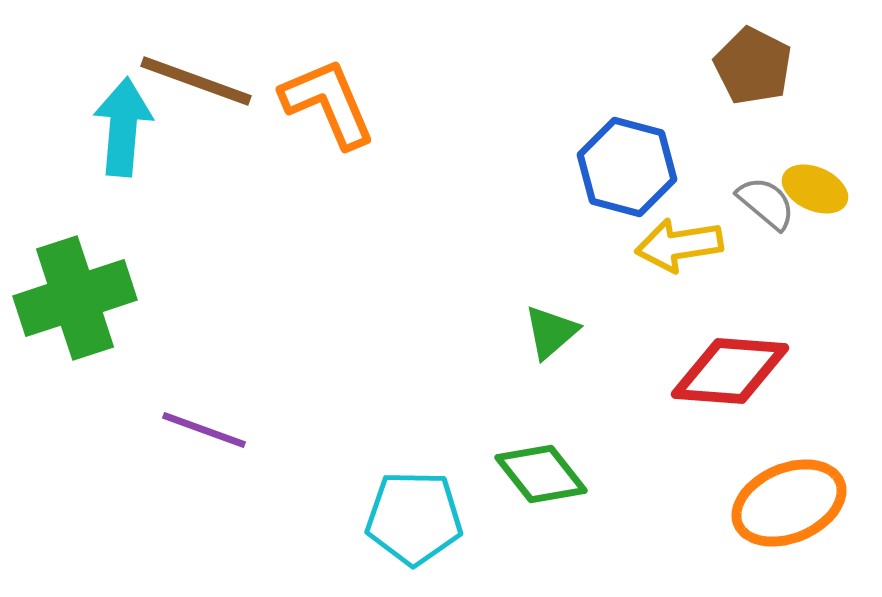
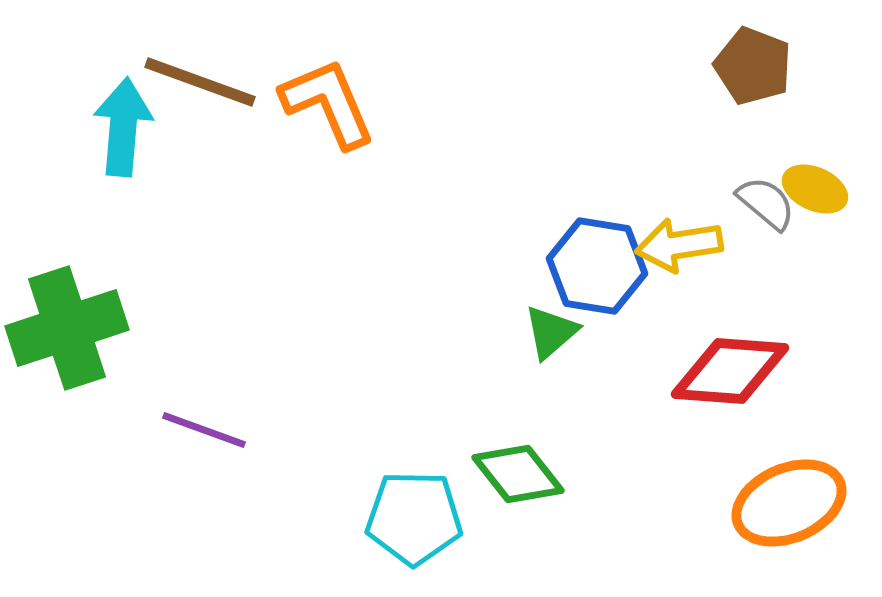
brown pentagon: rotated 6 degrees counterclockwise
brown line: moved 4 px right, 1 px down
blue hexagon: moved 30 px left, 99 px down; rotated 6 degrees counterclockwise
green cross: moved 8 px left, 30 px down
green diamond: moved 23 px left
